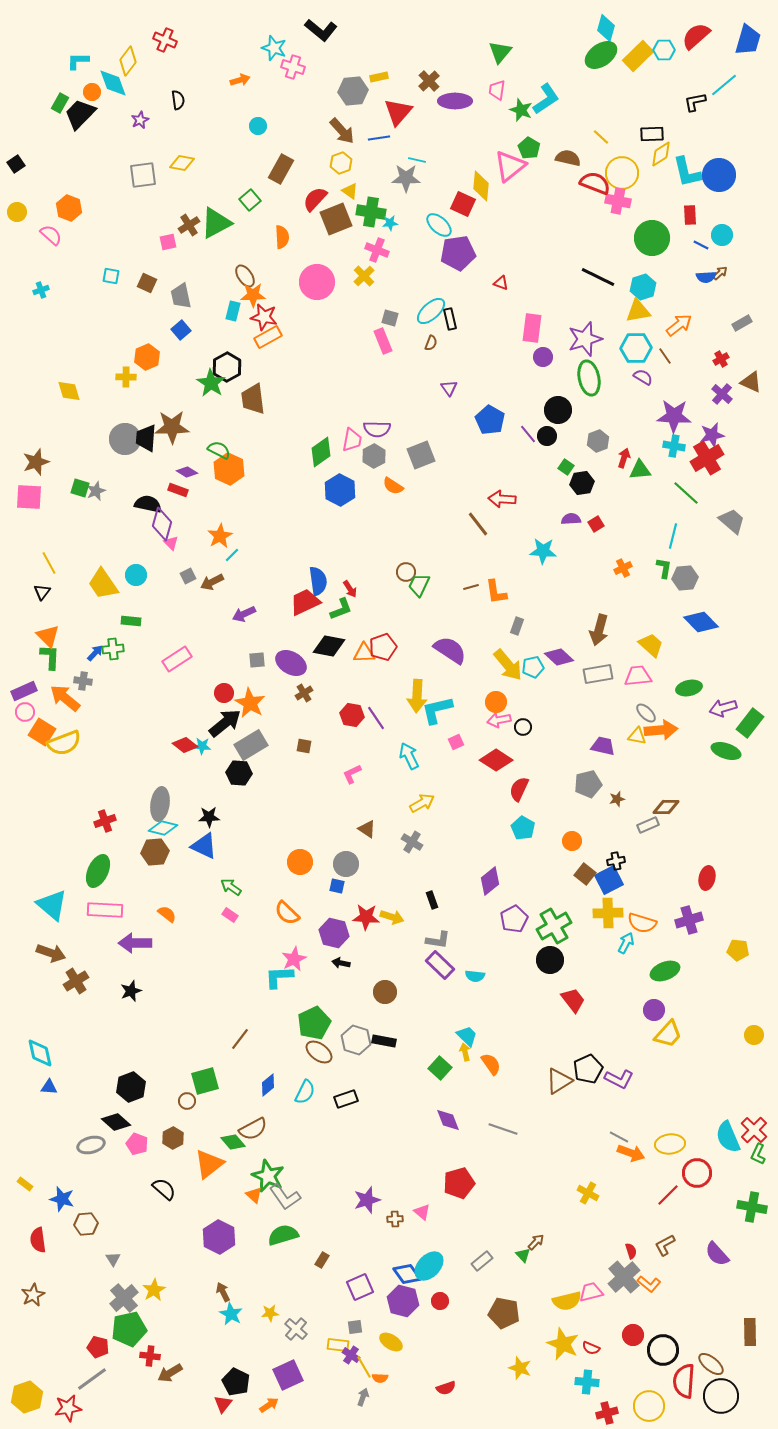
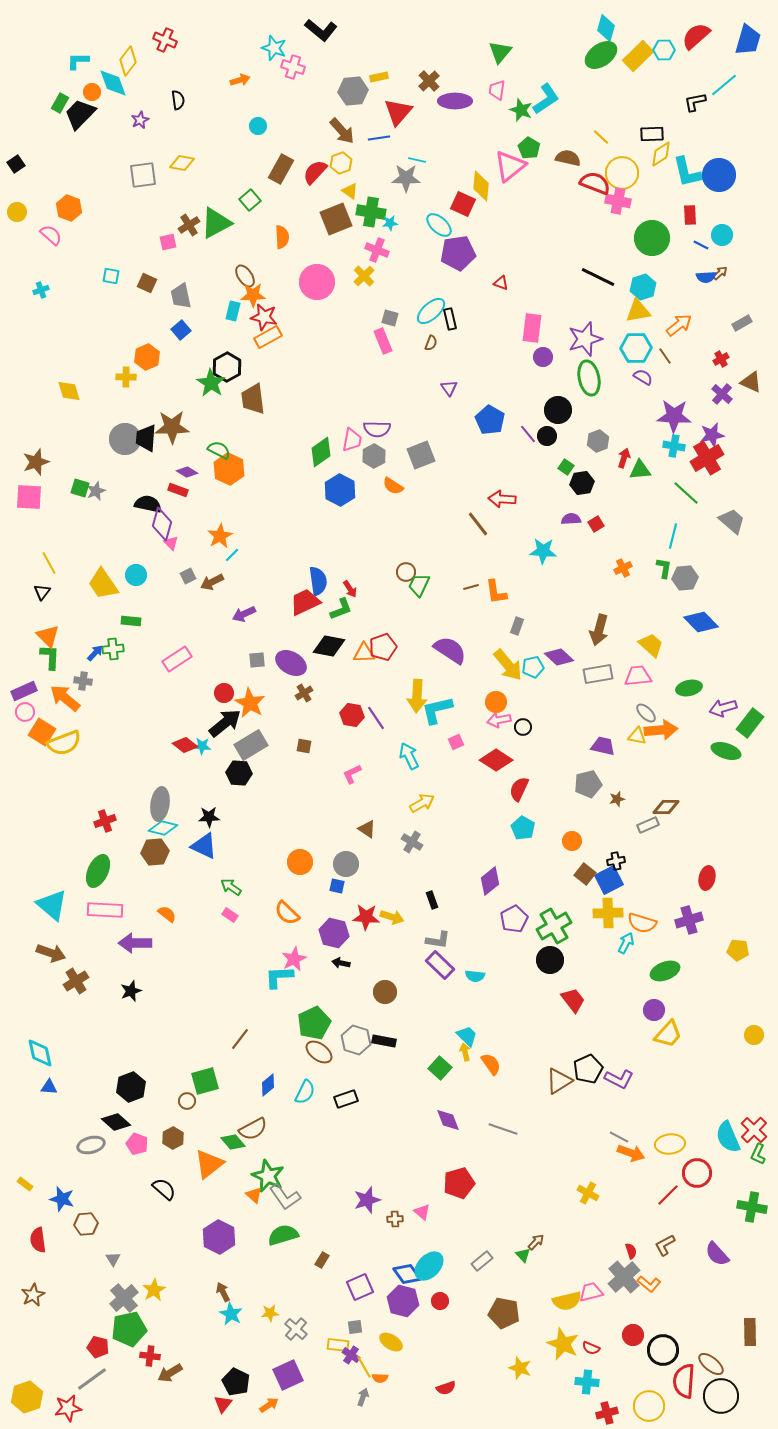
red semicircle at (315, 199): moved 27 px up
